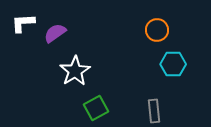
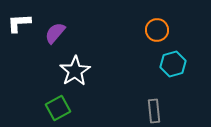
white L-shape: moved 4 px left
purple semicircle: rotated 15 degrees counterclockwise
cyan hexagon: rotated 15 degrees counterclockwise
green square: moved 38 px left
